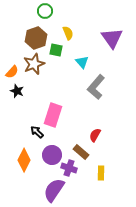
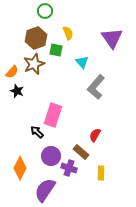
purple circle: moved 1 px left, 1 px down
orange diamond: moved 4 px left, 8 px down
purple semicircle: moved 9 px left
